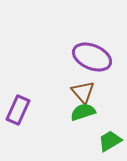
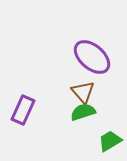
purple ellipse: rotated 18 degrees clockwise
purple rectangle: moved 5 px right
